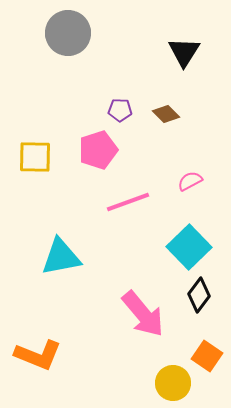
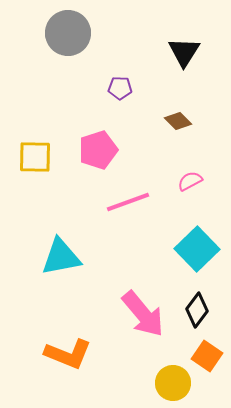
purple pentagon: moved 22 px up
brown diamond: moved 12 px right, 7 px down
cyan square: moved 8 px right, 2 px down
black diamond: moved 2 px left, 15 px down
orange L-shape: moved 30 px right, 1 px up
